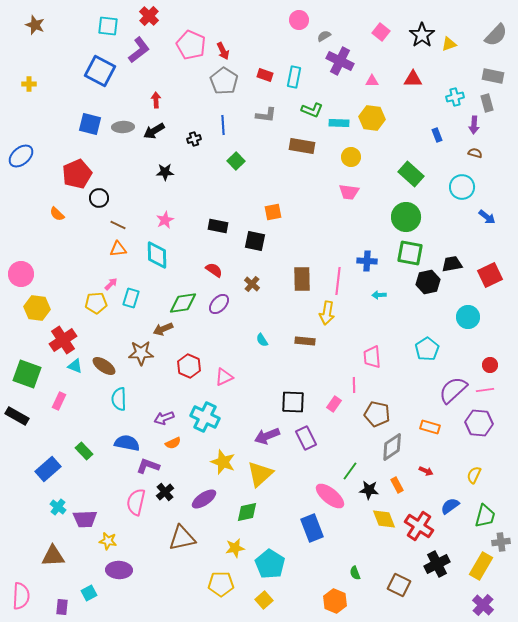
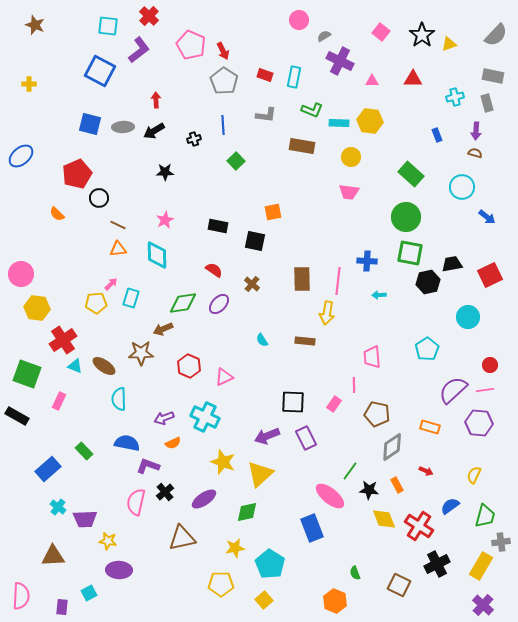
yellow hexagon at (372, 118): moved 2 px left, 3 px down
purple arrow at (474, 125): moved 2 px right, 6 px down
